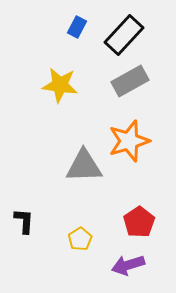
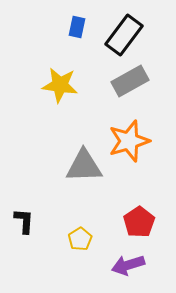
blue rectangle: rotated 15 degrees counterclockwise
black rectangle: rotated 6 degrees counterclockwise
